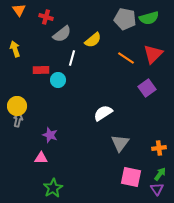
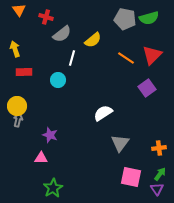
red triangle: moved 1 px left, 1 px down
red rectangle: moved 17 px left, 2 px down
